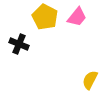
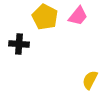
pink trapezoid: moved 1 px right, 1 px up
black cross: rotated 18 degrees counterclockwise
